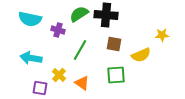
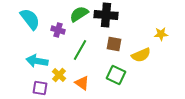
cyan semicircle: rotated 140 degrees counterclockwise
yellow star: moved 1 px left, 1 px up
cyan arrow: moved 6 px right, 3 px down
green square: rotated 30 degrees clockwise
